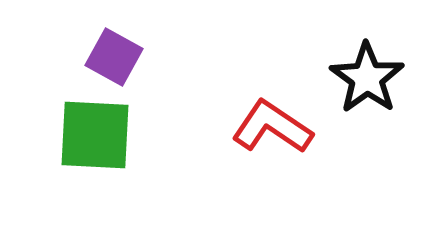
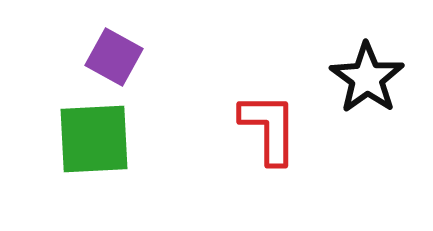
red L-shape: moved 3 px left, 1 px down; rotated 56 degrees clockwise
green square: moved 1 px left, 4 px down; rotated 6 degrees counterclockwise
